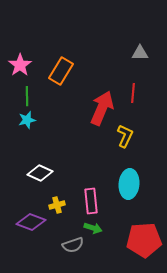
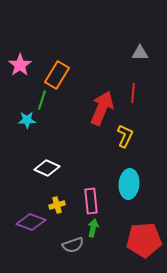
orange rectangle: moved 4 px left, 4 px down
green line: moved 15 px right, 4 px down; rotated 18 degrees clockwise
cyan star: rotated 12 degrees clockwise
white diamond: moved 7 px right, 5 px up
green arrow: rotated 96 degrees counterclockwise
